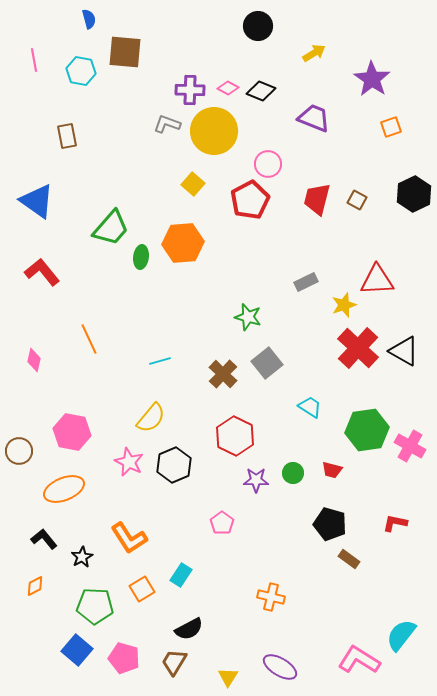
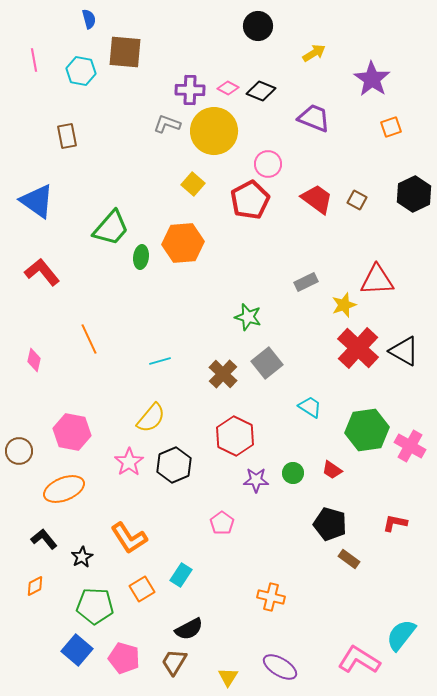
red trapezoid at (317, 199): rotated 112 degrees clockwise
pink star at (129, 462): rotated 12 degrees clockwise
red trapezoid at (332, 470): rotated 20 degrees clockwise
